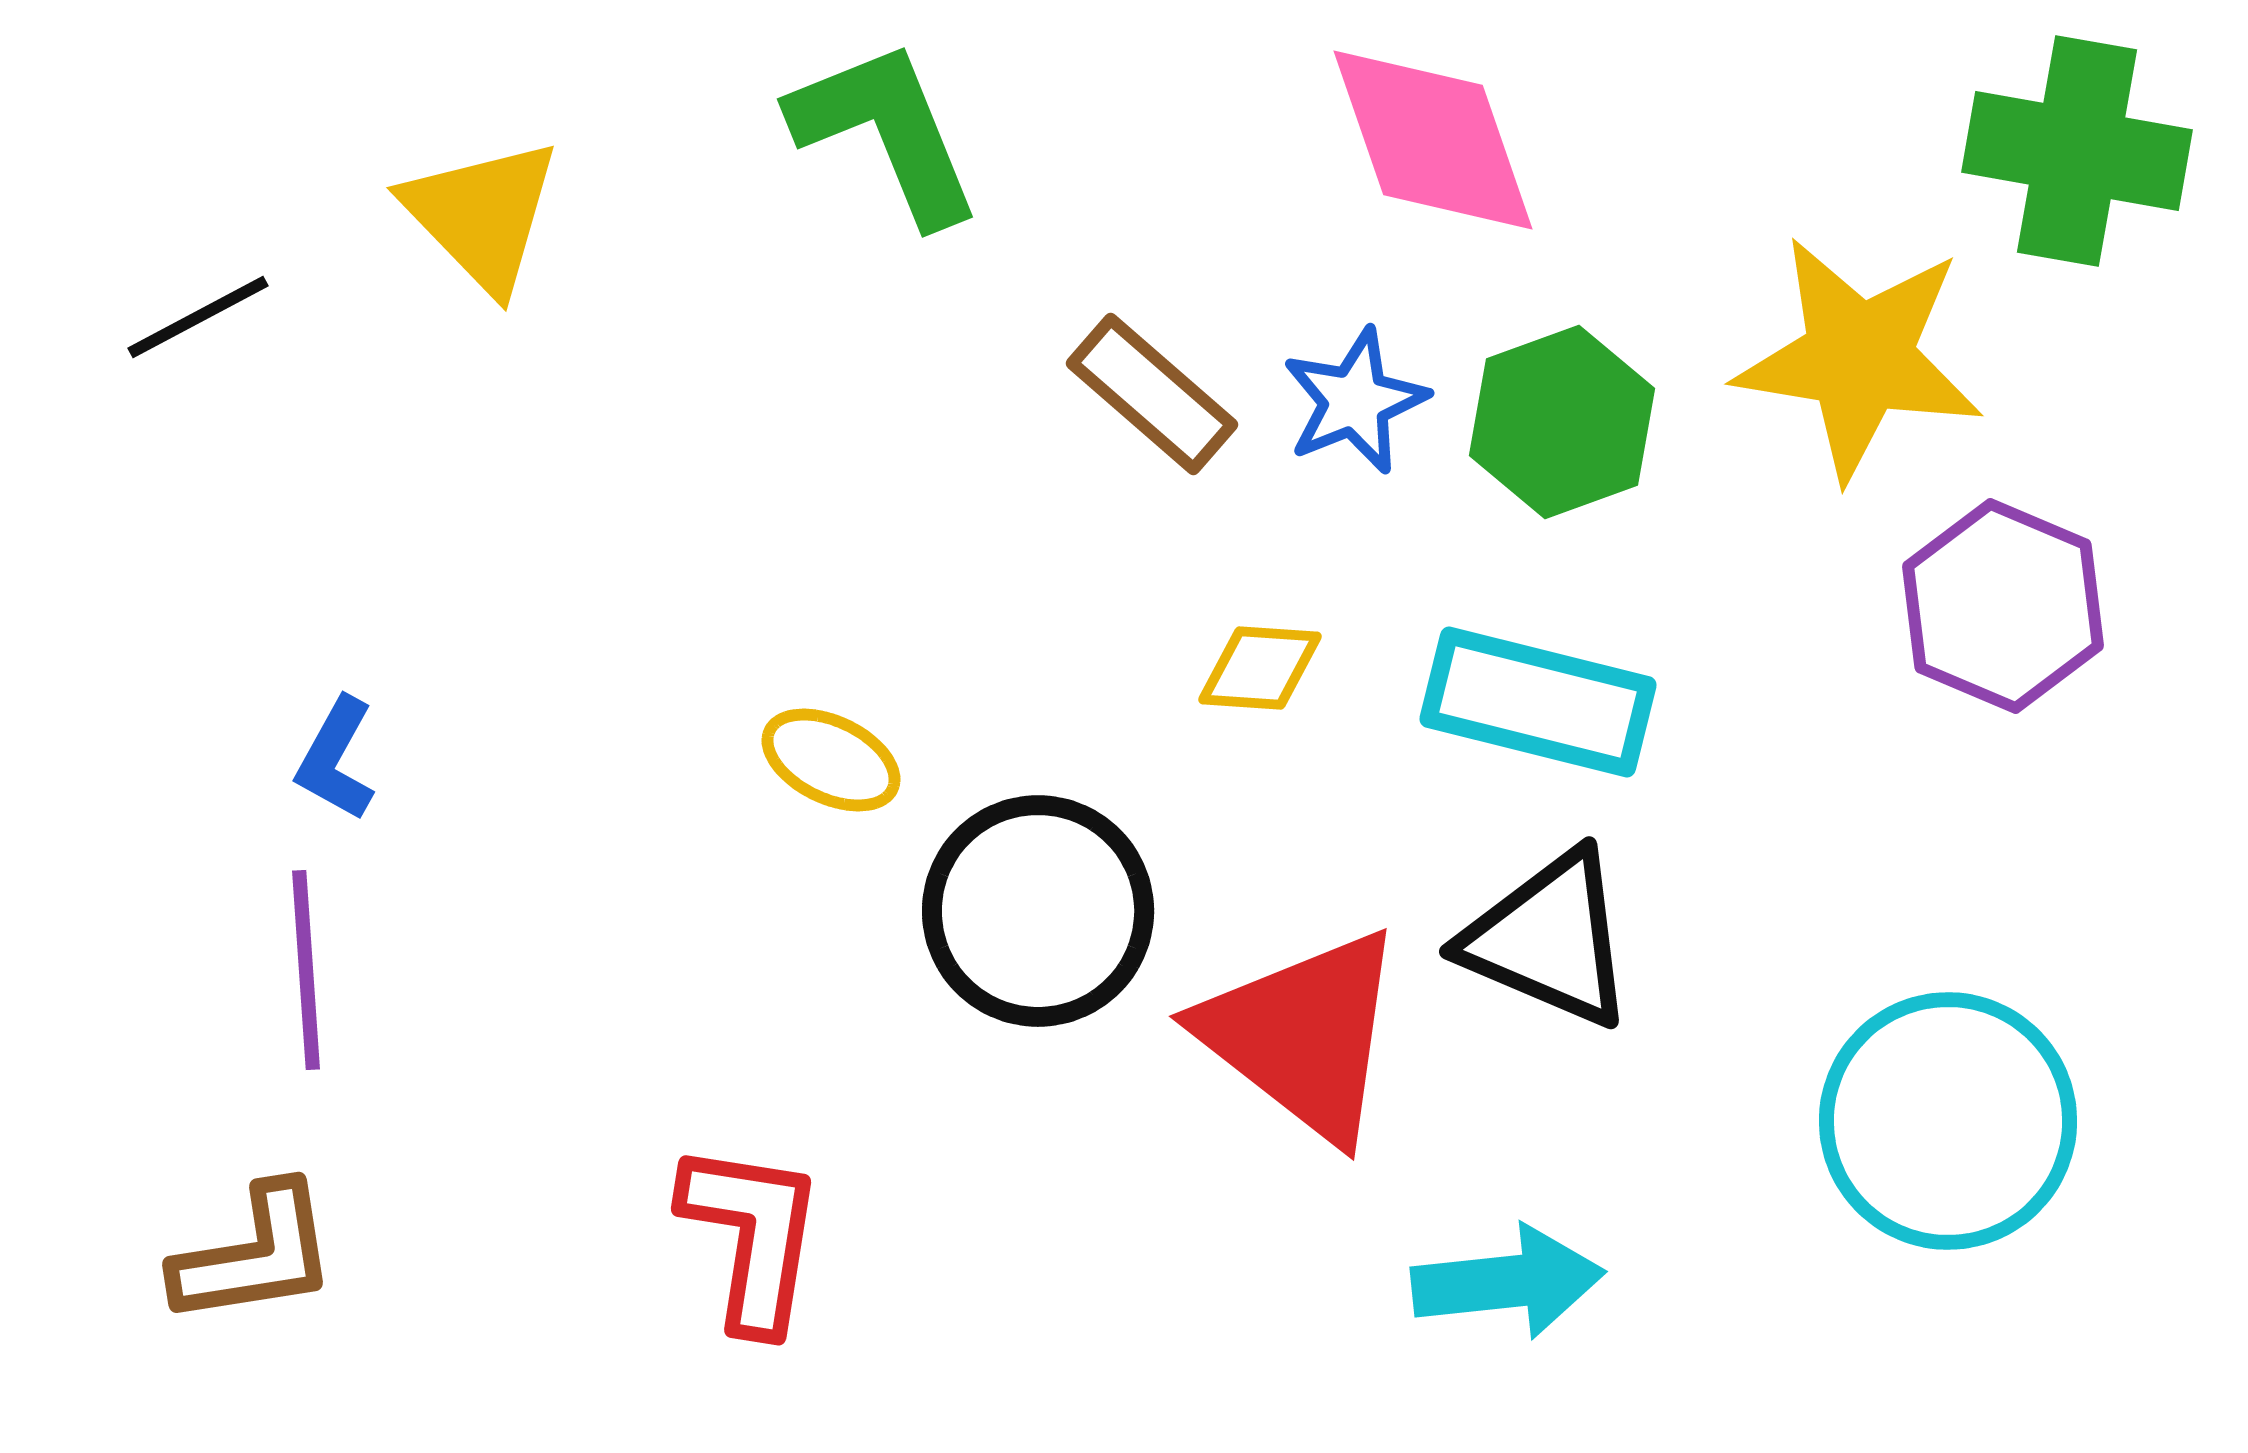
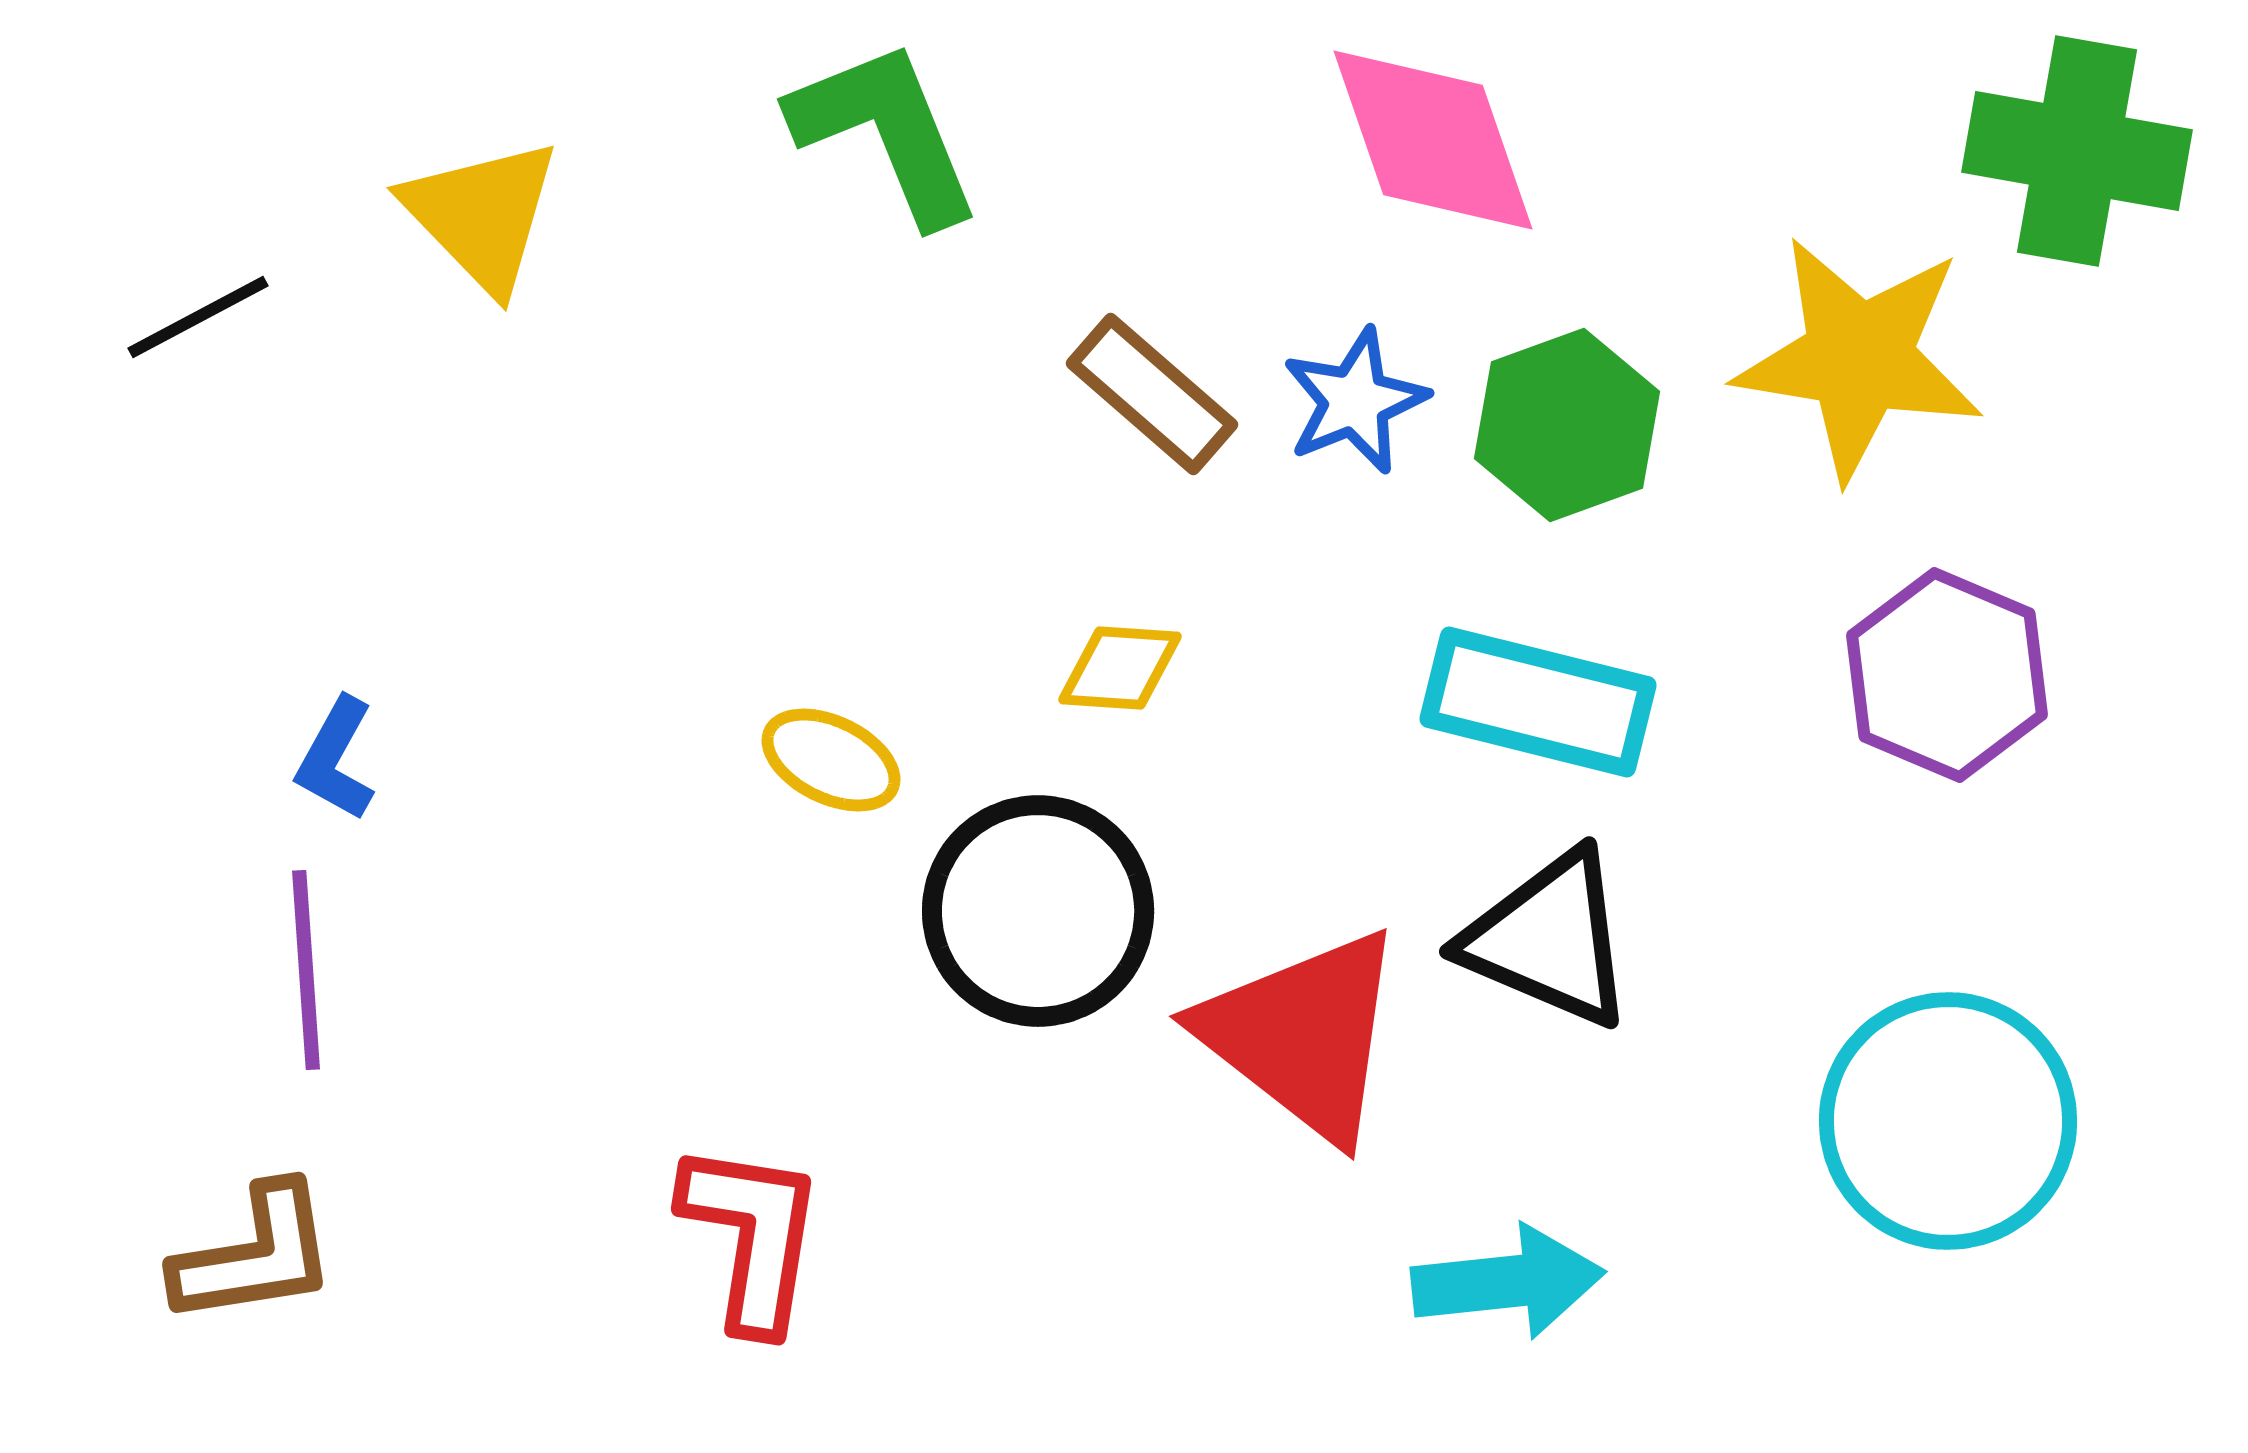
green hexagon: moved 5 px right, 3 px down
purple hexagon: moved 56 px left, 69 px down
yellow diamond: moved 140 px left
